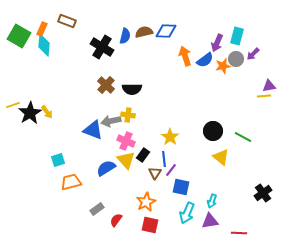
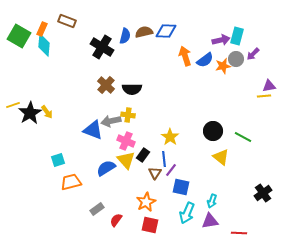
purple arrow at (217, 43): moved 4 px right, 3 px up; rotated 126 degrees counterclockwise
